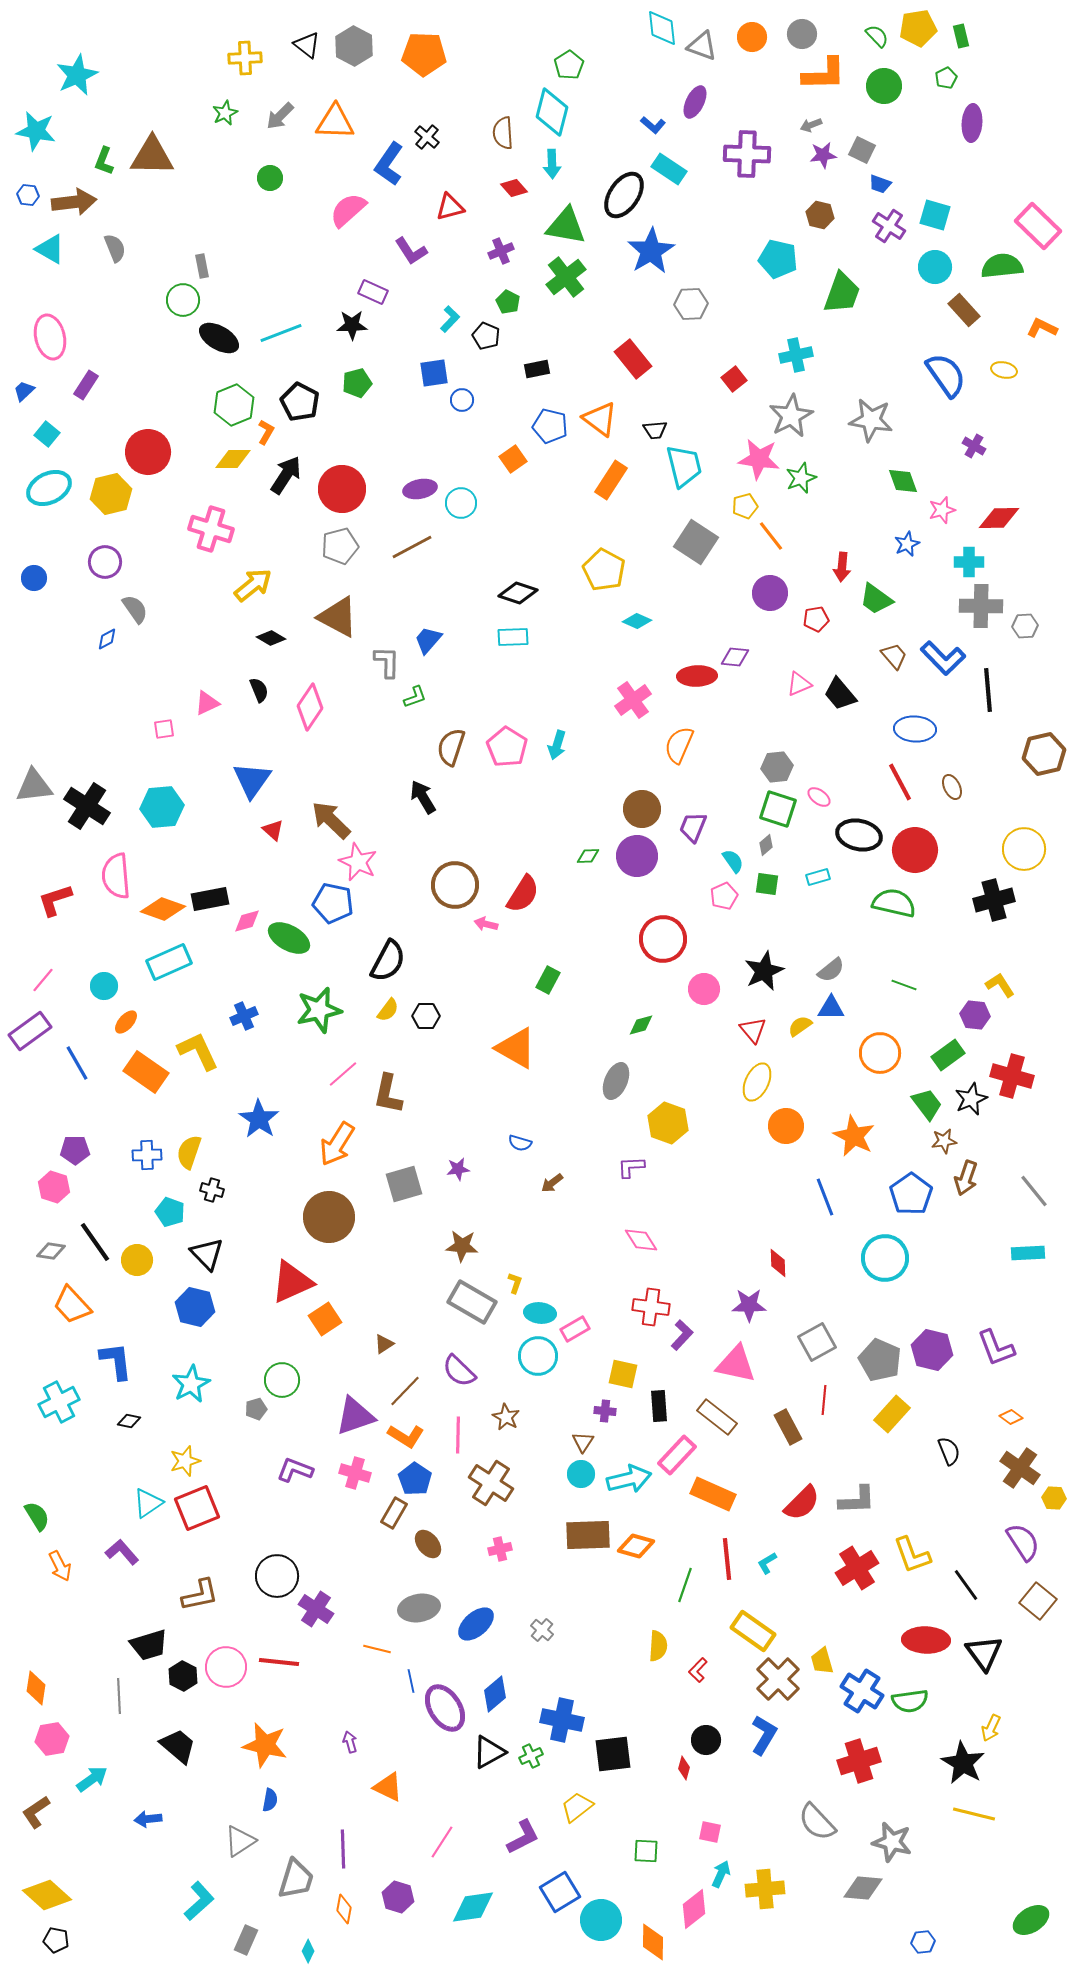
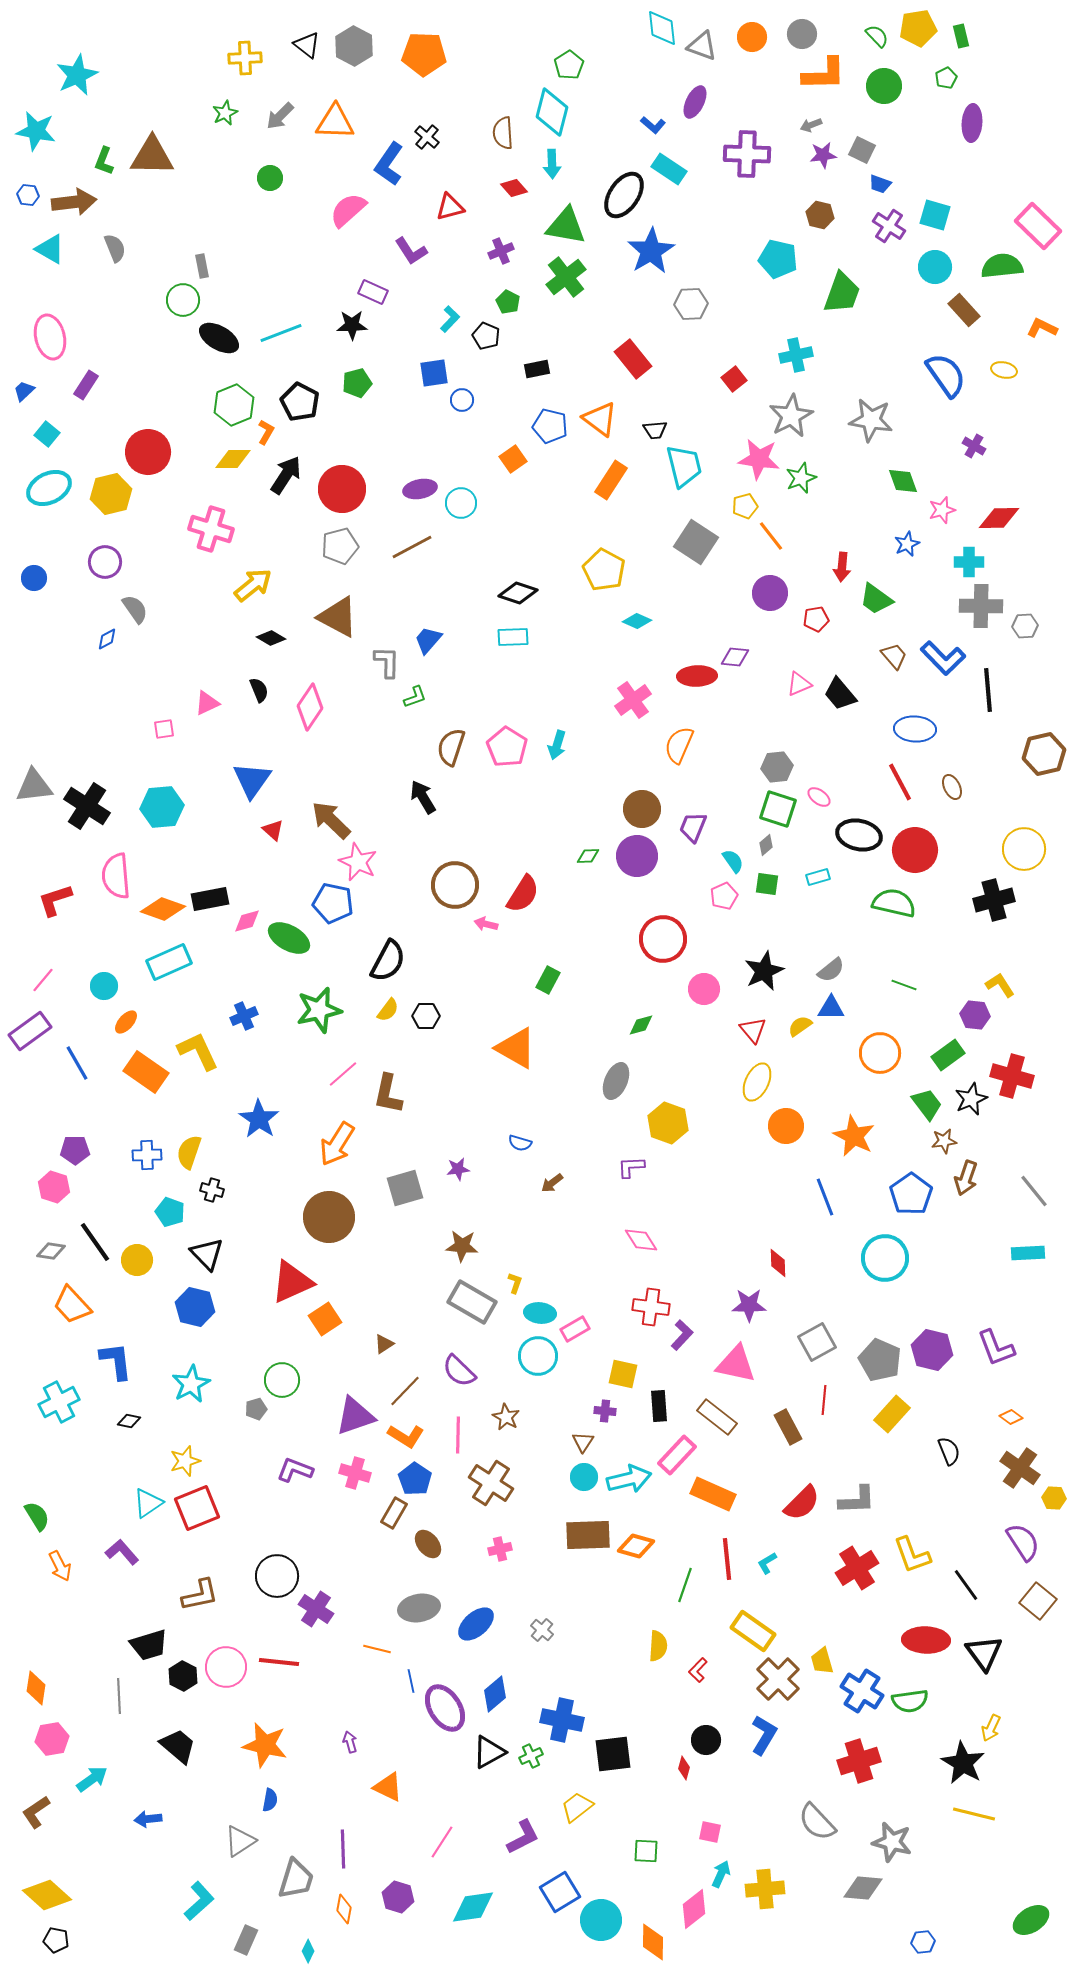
gray square at (404, 1184): moved 1 px right, 4 px down
cyan circle at (581, 1474): moved 3 px right, 3 px down
